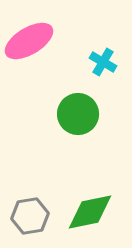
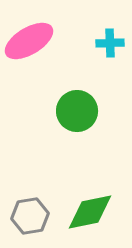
cyan cross: moved 7 px right, 19 px up; rotated 32 degrees counterclockwise
green circle: moved 1 px left, 3 px up
